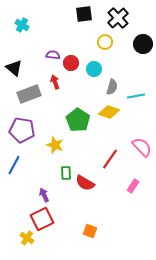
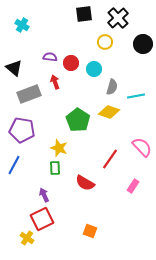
purple semicircle: moved 3 px left, 2 px down
yellow star: moved 4 px right, 3 px down
green rectangle: moved 11 px left, 5 px up
